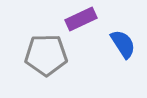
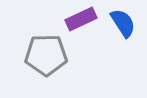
blue semicircle: moved 21 px up
